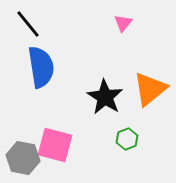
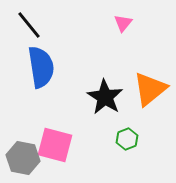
black line: moved 1 px right, 1 px down
